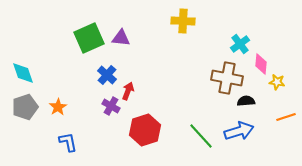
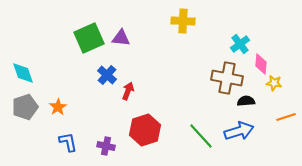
yellow star: moved 3 px left, 1 px down
purple cross: moved 5 px left, 40 px down; rotated 18 degrees counterclockwise
